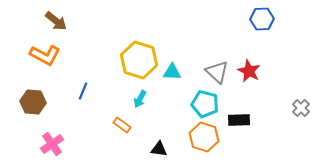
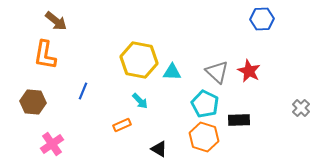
orange L-shape: rotated 72 degrees clockwise
yellow hexagon: rotated 6 degrees counterclockwise
cyan arrow: moved 2 px down; rotated 72 degrees counterclockwise
cyan pentagon: rotated 12 degrees clockwise
orange rectangle: rotated 60 degrees counterclockwise
black triangle: rotated 24 degrees clockwise
